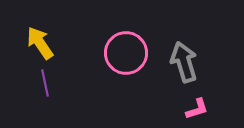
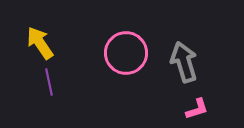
purple line: moved 4 px right, 1 px up
